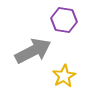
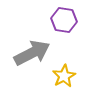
gray arrow: moved 1 px left, 2 px down
